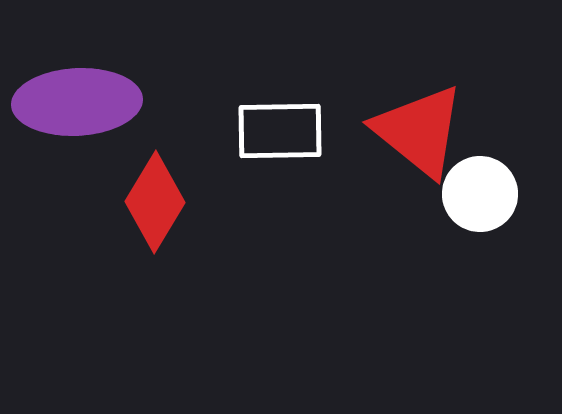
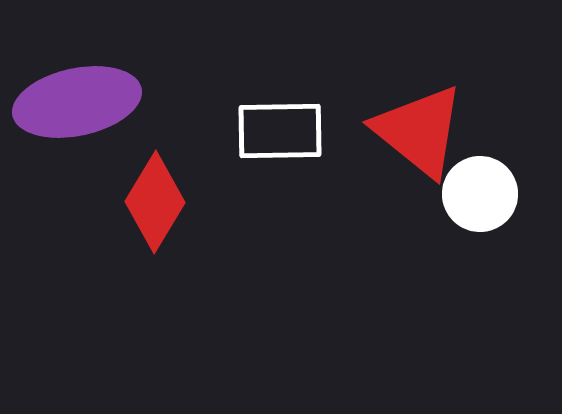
purple ellipse: rotated 9 degrees counterclockwise
